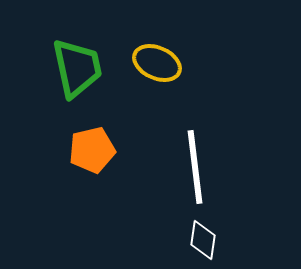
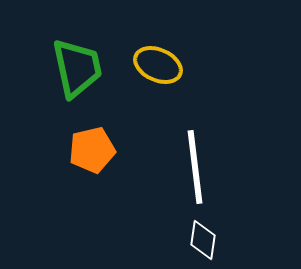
yellow ellipse: moved 1 px right, 2 px down
